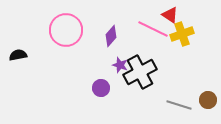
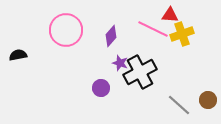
red triangle: rotated 30 degrees counterclockwise
purple star: moved 2 px up
gray line: rotated 25 degrees clockwise
